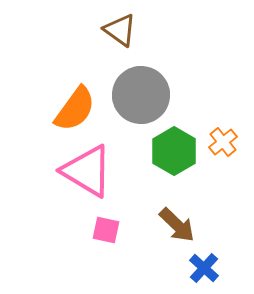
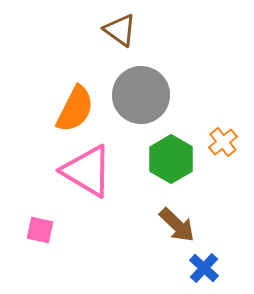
orange semicircle: rotated 9 degrees counterclockwise
green hexagon: moved 3 px left, 8 px down
pink square: moved 66 px left
